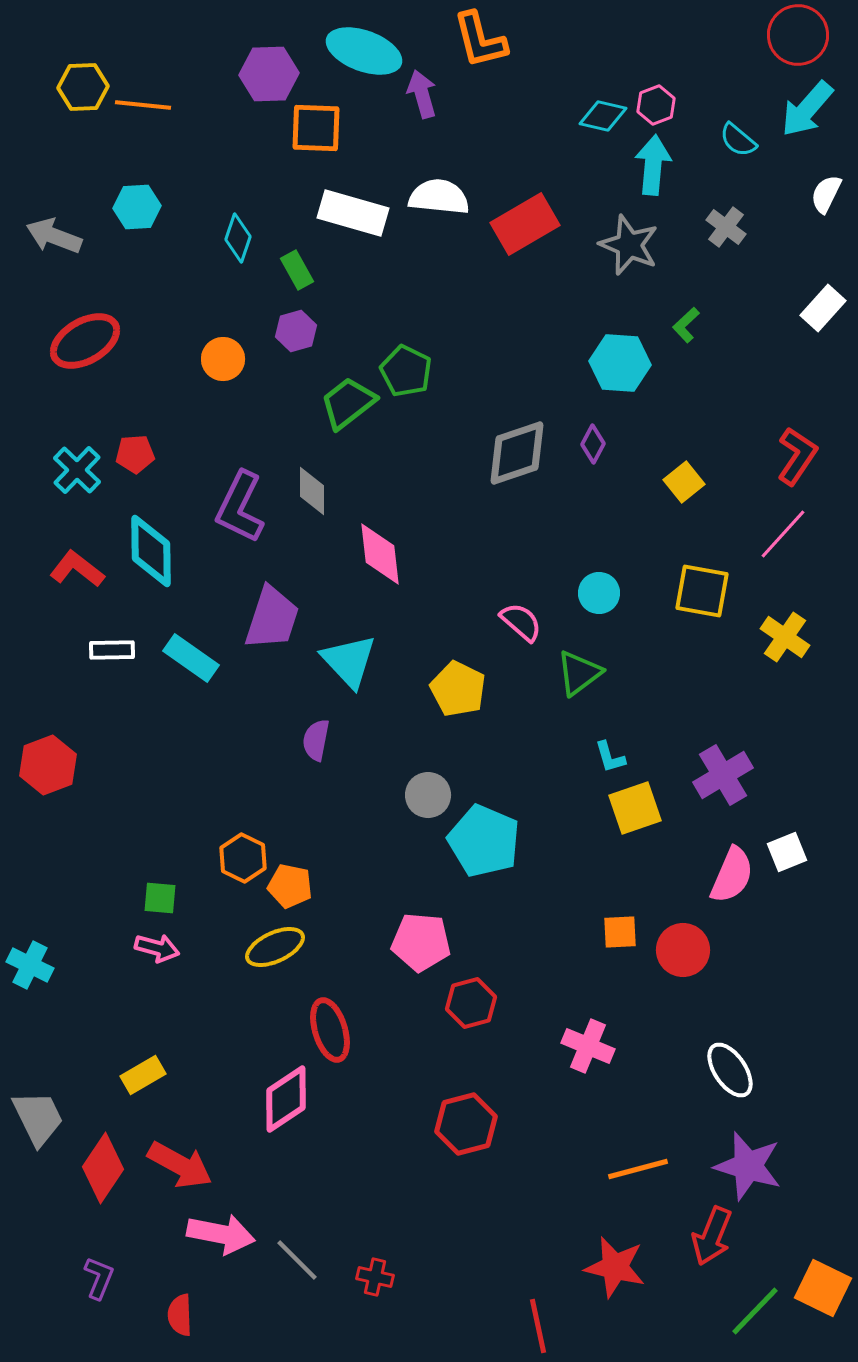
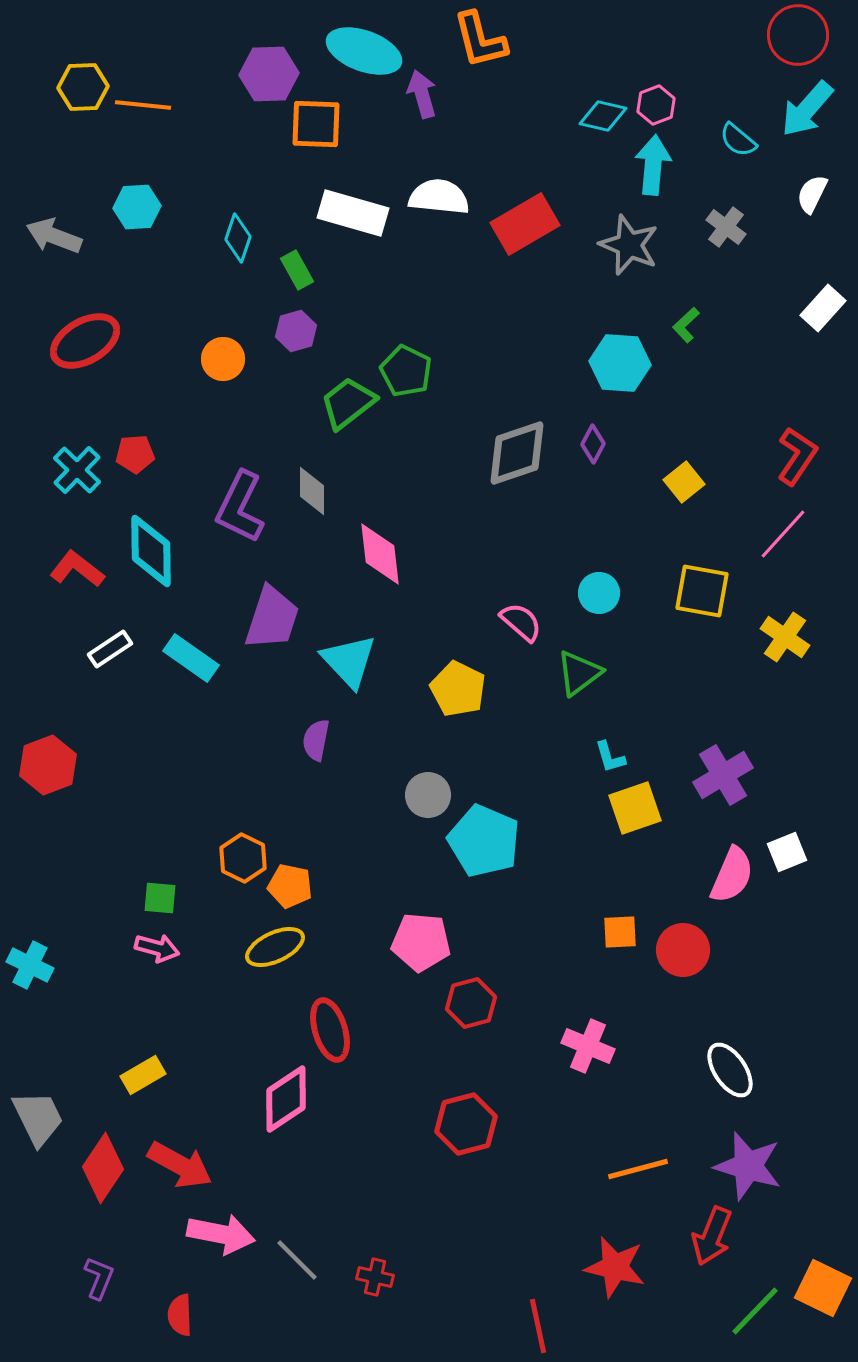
orange square at (316, 128): moved 4 px up
white semicircle at (826, 194): moved 14 px left
white rectangle at (112, 650): moved 2 px left, 1 px up; rotated 33 degrees counterclockwise
